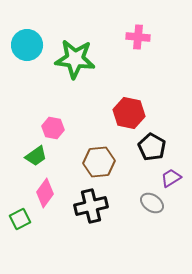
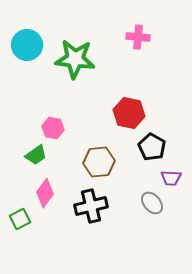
green trapezoid: moved 1 px up
purple trapezoid: rotated 145 degrees counterclockwise
gray ellipse: rotated 15 degrees clockwise
